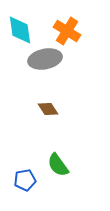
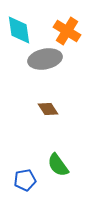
cyan diamond: moved 1 px left
